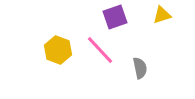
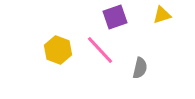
gray semicircle: rotated 25 degrees clockwise
